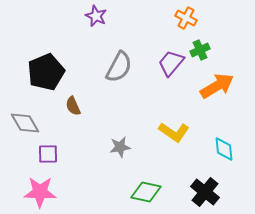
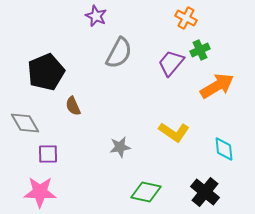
gray semicircle: moved 14 px up
